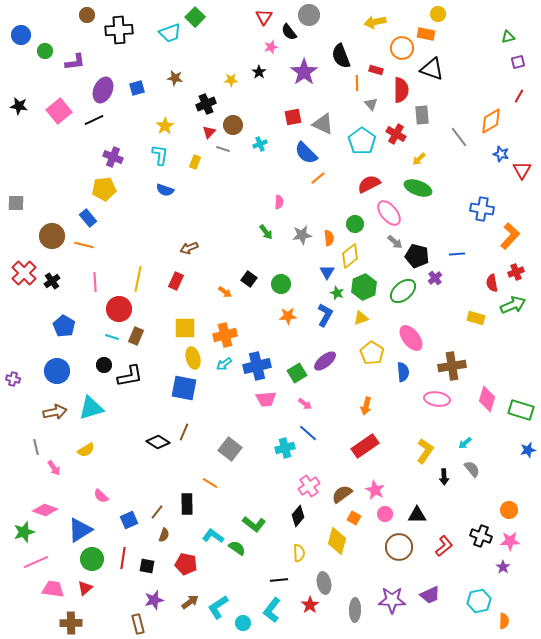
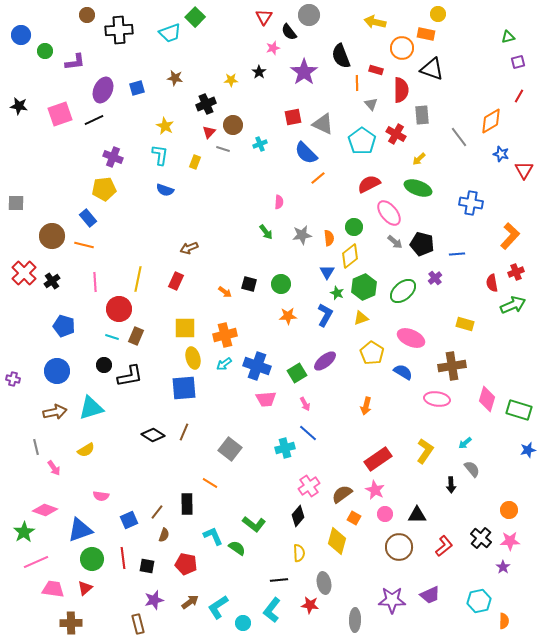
yellow arrow at (375, 22): rotated 25 degrees clockwise
pink star at (271, 47): moved 2 px right, 1 px down
pink square at (59, 111): moved 1 px right, 3 px down; rotated 20 degrees clockwise
yellow star at (165, 126): rotated 12 degrees counterclockwise
red triangle at (522, 170): moved 2 px right
blue cross at (482, 209): moved 11 px left, 6 px up
green circle at (355, 224): moved 1 px left, 3 px down
black pentagon at (417, 256): moved 5 px right, 12 px up
black square at (249, 279): moved 5 px down; rotated 21 degrees counterclockwise
yellow rectangle at (476, 318): moved 11 px left, 6 px down
blue pentagon at (64, 326): rotated 15 degrees counterclockwise
pink ellipse at (411, 338): rotated 28 degrees counterclockwise
blue cross at (257, 366): rotated 32 degrees clockwise
blue semicircle at (403, 372): rotated 54 degrees counterclockwise
blue square at (184, 388): rotated 16 degrees counterclockwise
pink arrow at (305, 404): rotated 24 degrees clockwise
green rectangle at (521, 410): moved 2 px left
black diamond at (158, 442): moved 5 px left, 7 px up
red rectangle at (365, 446): moved 13 px right, 13 px down
black arrow at (444, 477): moved 7 px right, 8 px down
pink semicircle at (101, 496): rotated 35 degrees counterclockwise
blue triangle at (80, 530): rotated 12 degrees clockwise
green star at (24, 532): rotated 15 degrees counterclockwise
cyan L-shape at (213, 536): rotated 30 degrees clockwise
black cross at (481, 536): moved 2 px down; rotated 20 degrees clockwise
red line at (123, 558): rotated 15 degrees counterclockwise
red star at (310, 605): rotated 30 degrees counterclockwise
gray ellipse at (355, 610): moved 10 px down
